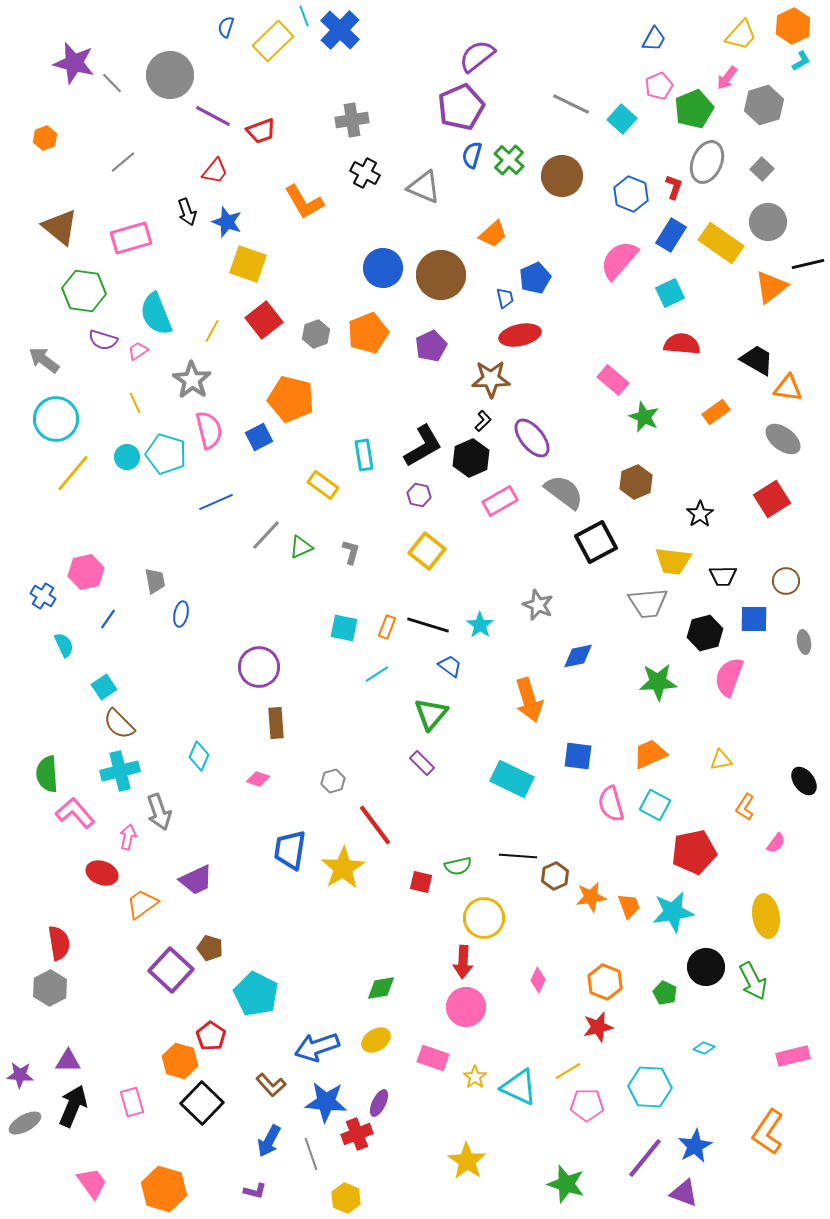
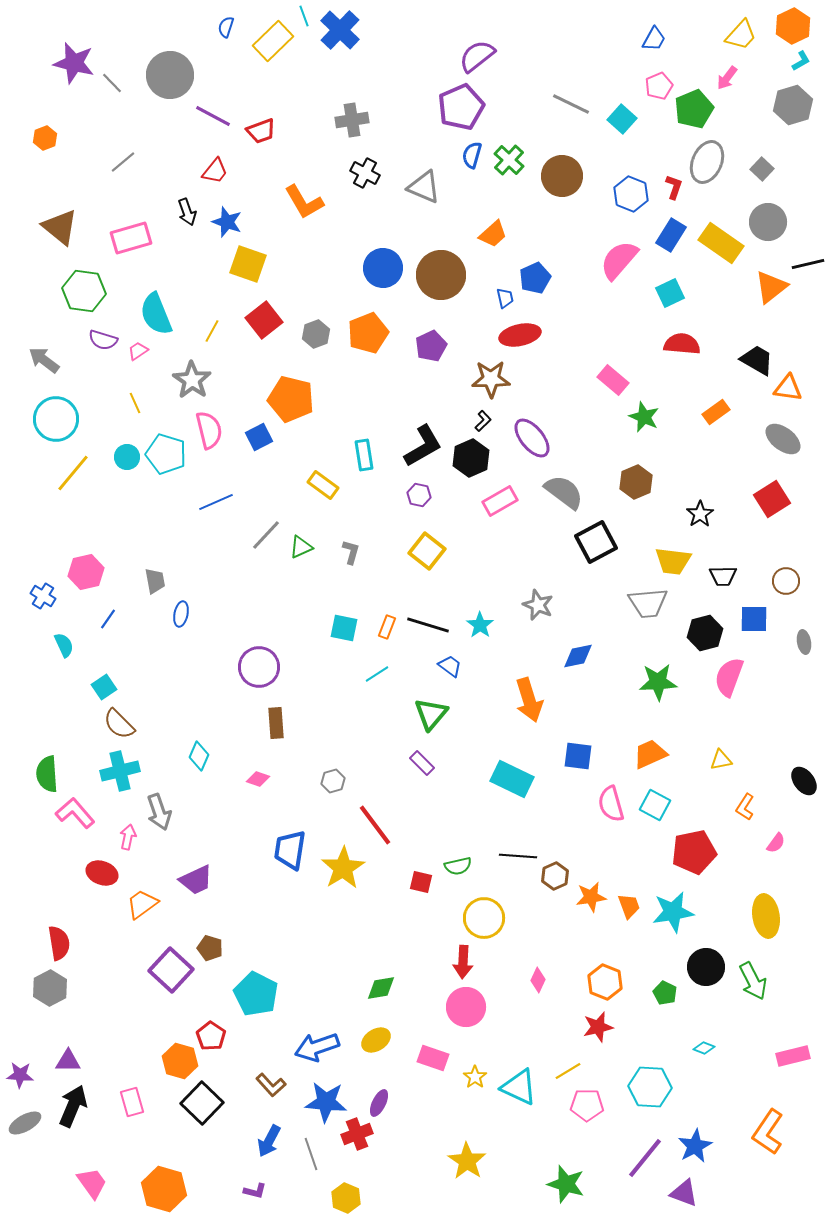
gray hexagon at (764, 105): moved 29 px right
